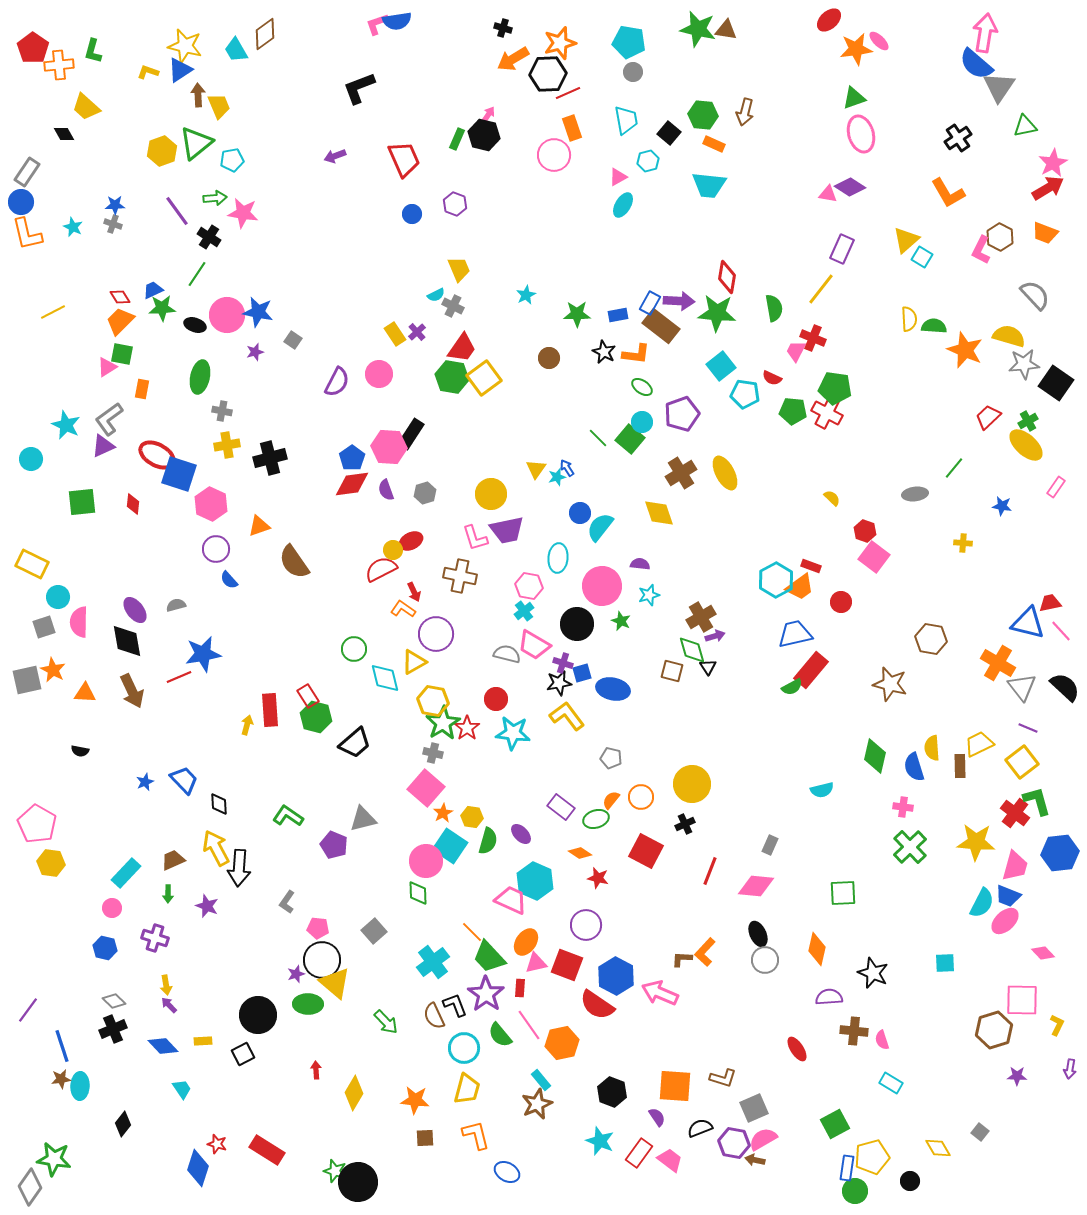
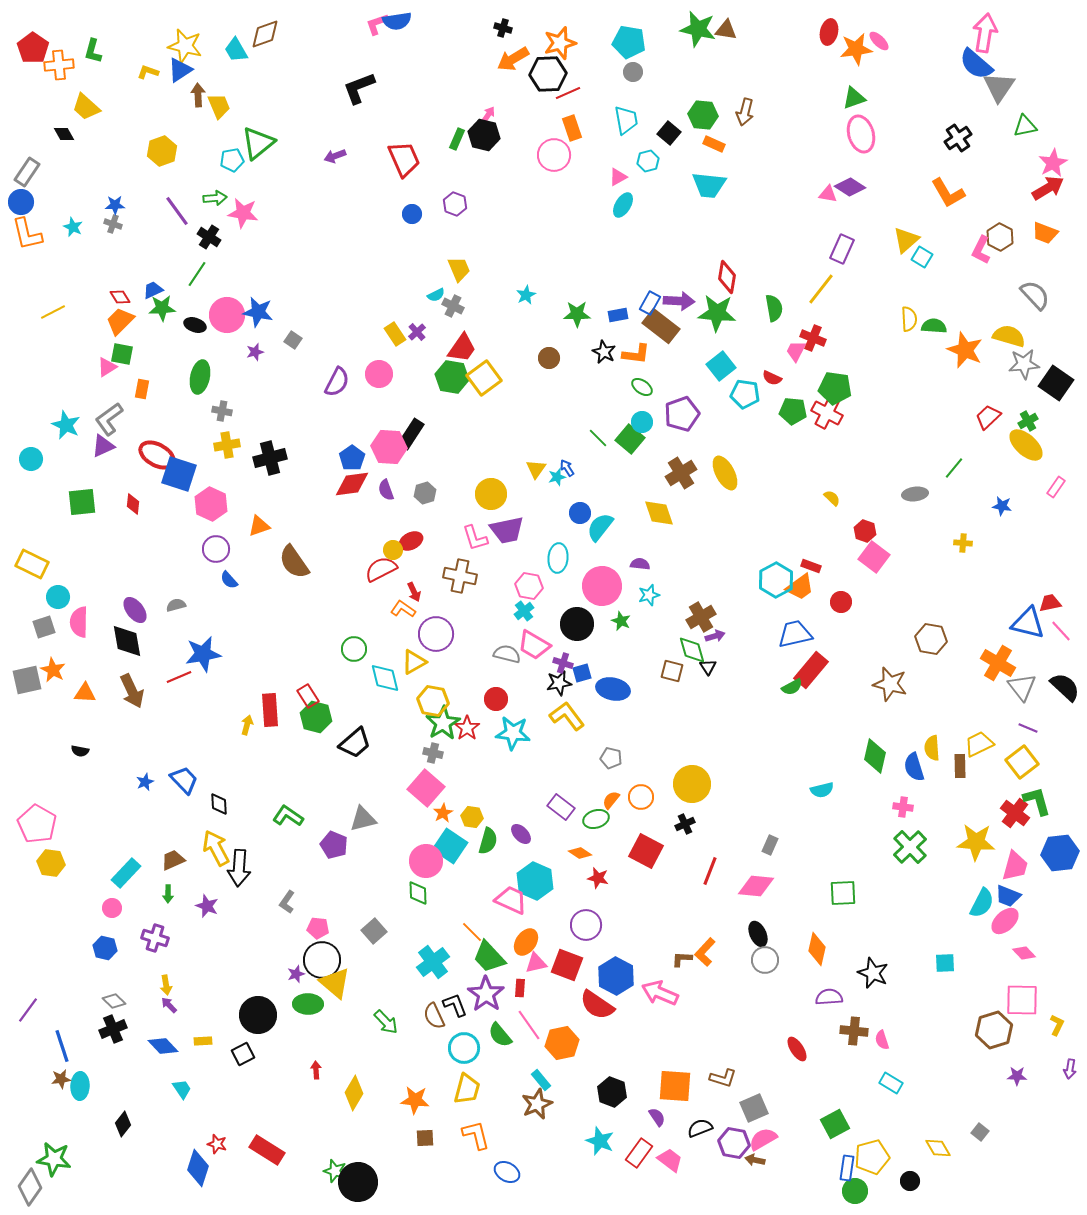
red ellipse at (829, 20): moved 12 px down; rotated 35 degrees counterclockwise
brown diamond at (265, 34): rotated 16 degrees clockwise
green triangle at (196, 143): moved 62 px right
pink diamond at (1043, 953): moved 19 px left
